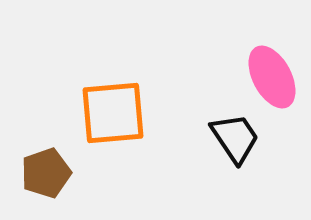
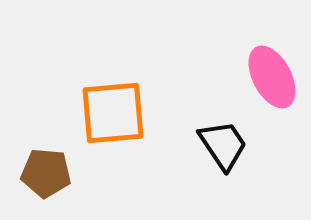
black trapezoid: moved 12 px left, 7 px down
brown pentagon: rotated 24 degrees clockwise
